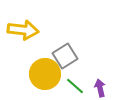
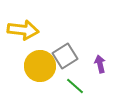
yellow circle: moved 5 px left, 8 px up
purple arrow: moved 24 px up
